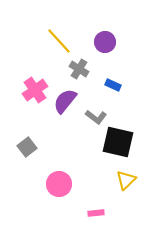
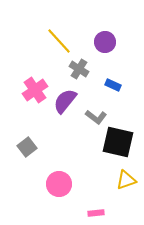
yellow triangle: rotated 25 degrees clockwise
